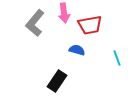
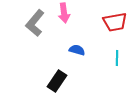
red trapezoid: moved 25 px right, 3 px up
cyan line: rotated 21 degrees clockwise
